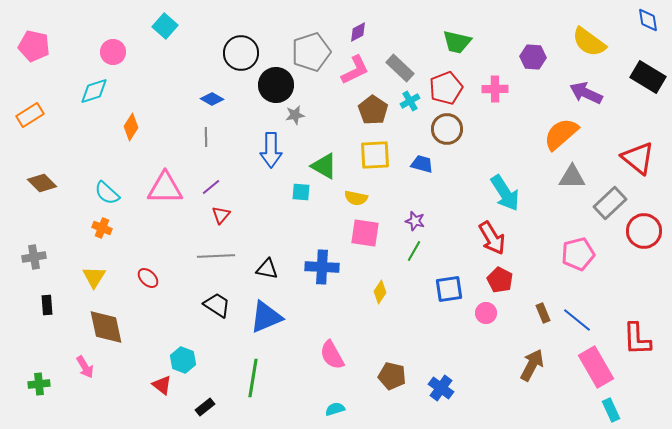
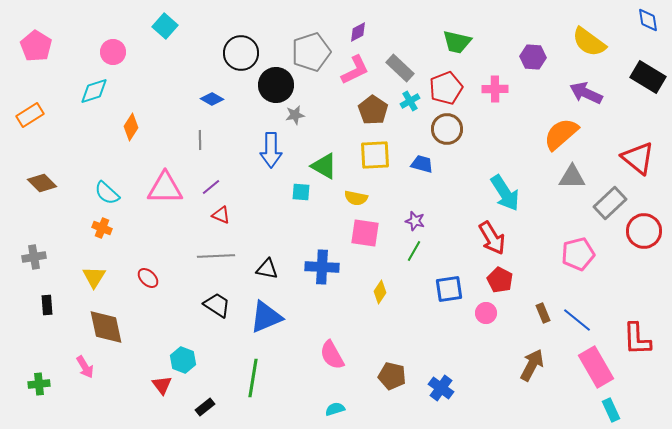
pink pentagon at (34, 46): moved 2 px right; rotated 20 degrees clockwise
gray line at (206, 137): moved 6 px left, 3 px down
red triangle at (221, 215): rotated 48 degrees counterclockwise
red triangle at (162, 385): rotated 15 degrees clockwise
